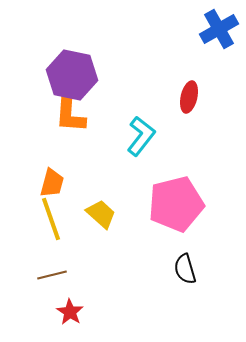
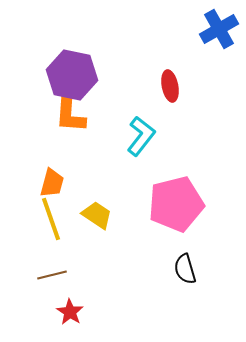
red ellipse: moved 19 px left, 11 px up; rotated 24 degrees counterclockwise
yellow trapezoid: moved 4 px left, 1 px down; rotated 8 degrees counterclockwise
